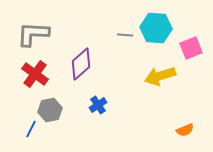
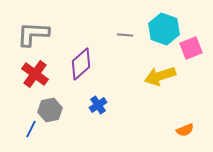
cyan hexagon: moved 8 px right, 1 px down; rotated 16 degrees clockwise
